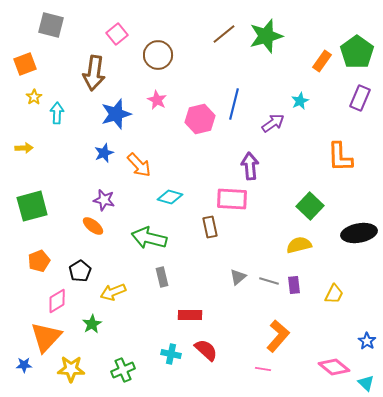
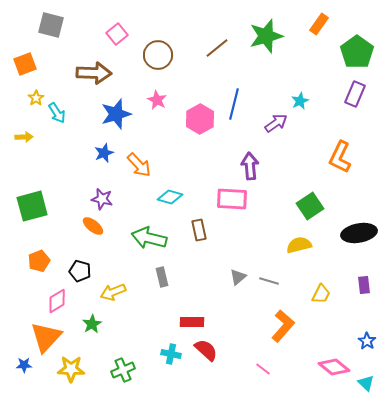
brown line at (224, 34): moved 7 px left, 14 px down
orange rectangle at (322, 61): moved 3 px left, 37 px up
brown arrow at (94, 73): rotated 96 degrees counterclockwise
yellow star at (34, 97): moved 2 px right, 1 px down
purple rectangle at (360, 98): moved 5 px left, 4 px up
cyan arrow at (57, 113): rotated 145 degrees clockwise
pink hexagon at (200, 119): rotated 16 degrees counterclockwise
purple arrow at (273, 123): moved 3 px right
yellow arrow at (24, 148): moved 11 px up
orange L-shape at (340, 157): rotated 28 degrees clockwise
purple star at (104, 200): moved 2 px left, 1 px up
green square at (310, 206): rotated 12 degrees clockwise
brown rectangle at (210, 227): moved 11 px left, 3 px down
black pentagon at (80, 271): rotated 25 degrees counterclockwise
purple rectangle at (294, 285): moved 70 px right
yellow trapezoid at (334, 294): moved 13 px left
red rectangle at (190, 315): moved 2 px right, 7 px down
orange L-shape at (278, 336): moved 5 px right, 10 px up
pink line at (263, 369): rotated 28 degrees clockwise
